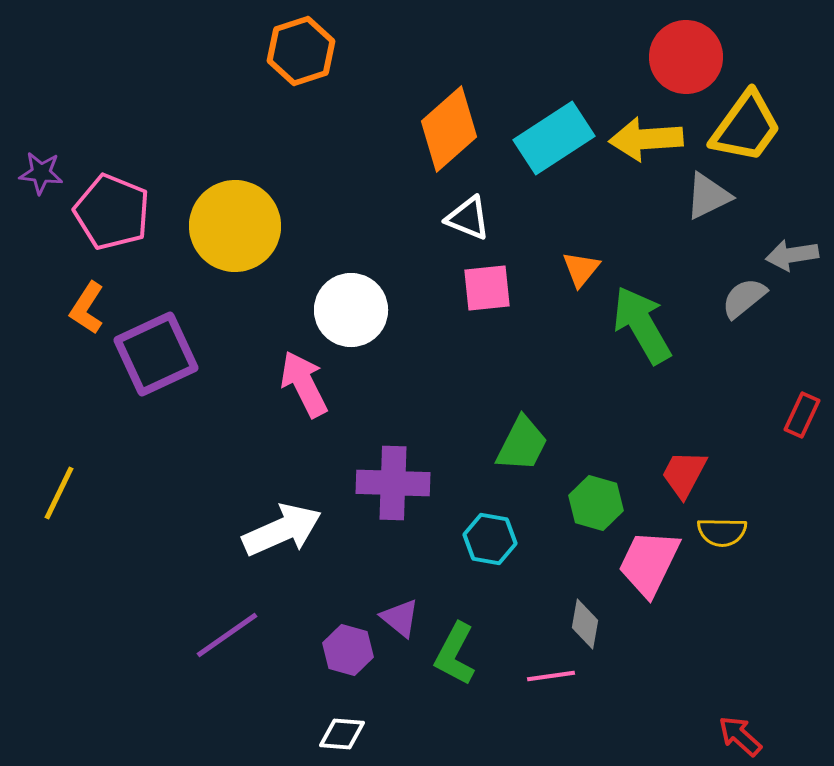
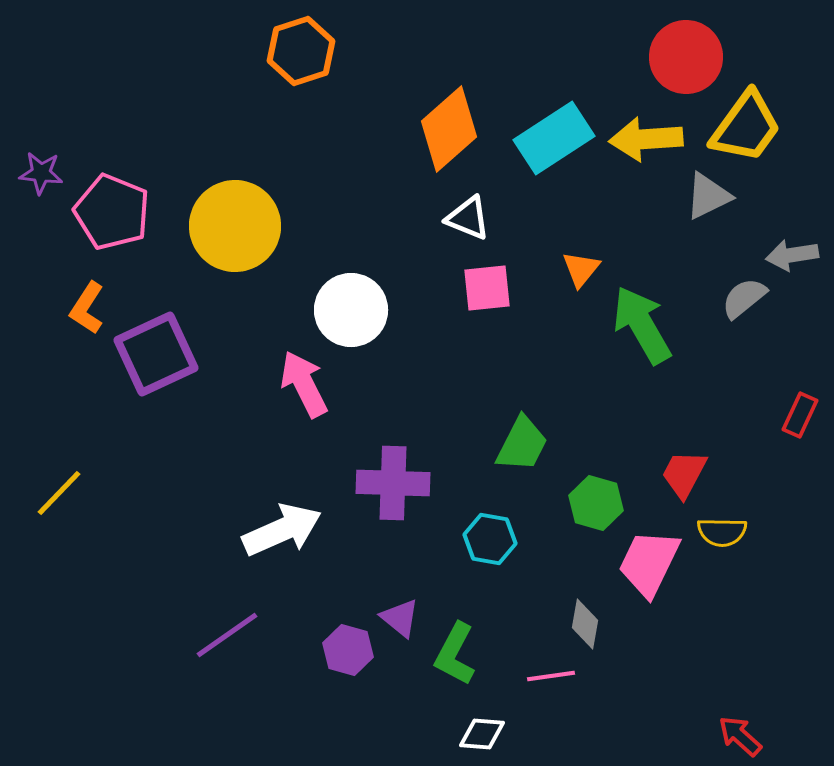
red rectangle: moved 2 px left
yellow line: rotated 18 degrees clockwise
white diamond: moved 140 px right
